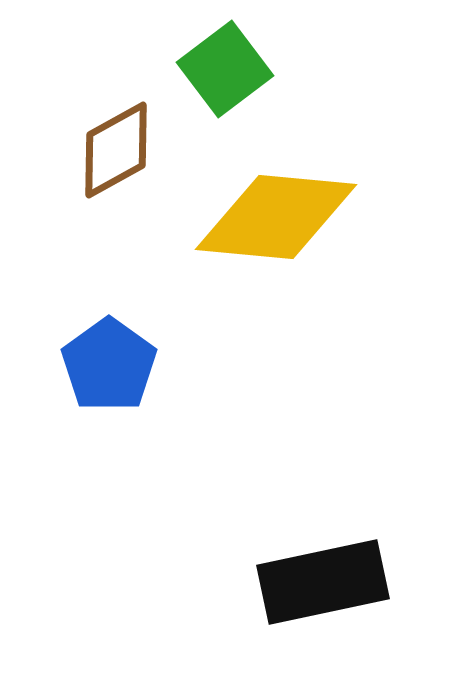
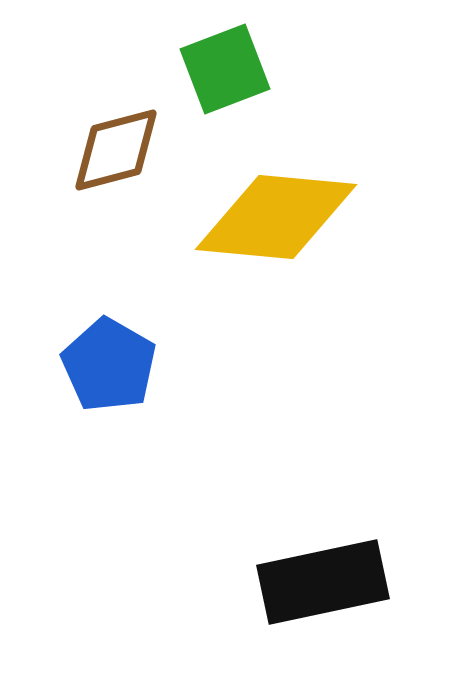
green square: rotated 16 degrees clockwise
brown diamond: rotated 14 degrees clockwise
blue pentagon: rotated 6 degrees counterclockwise
